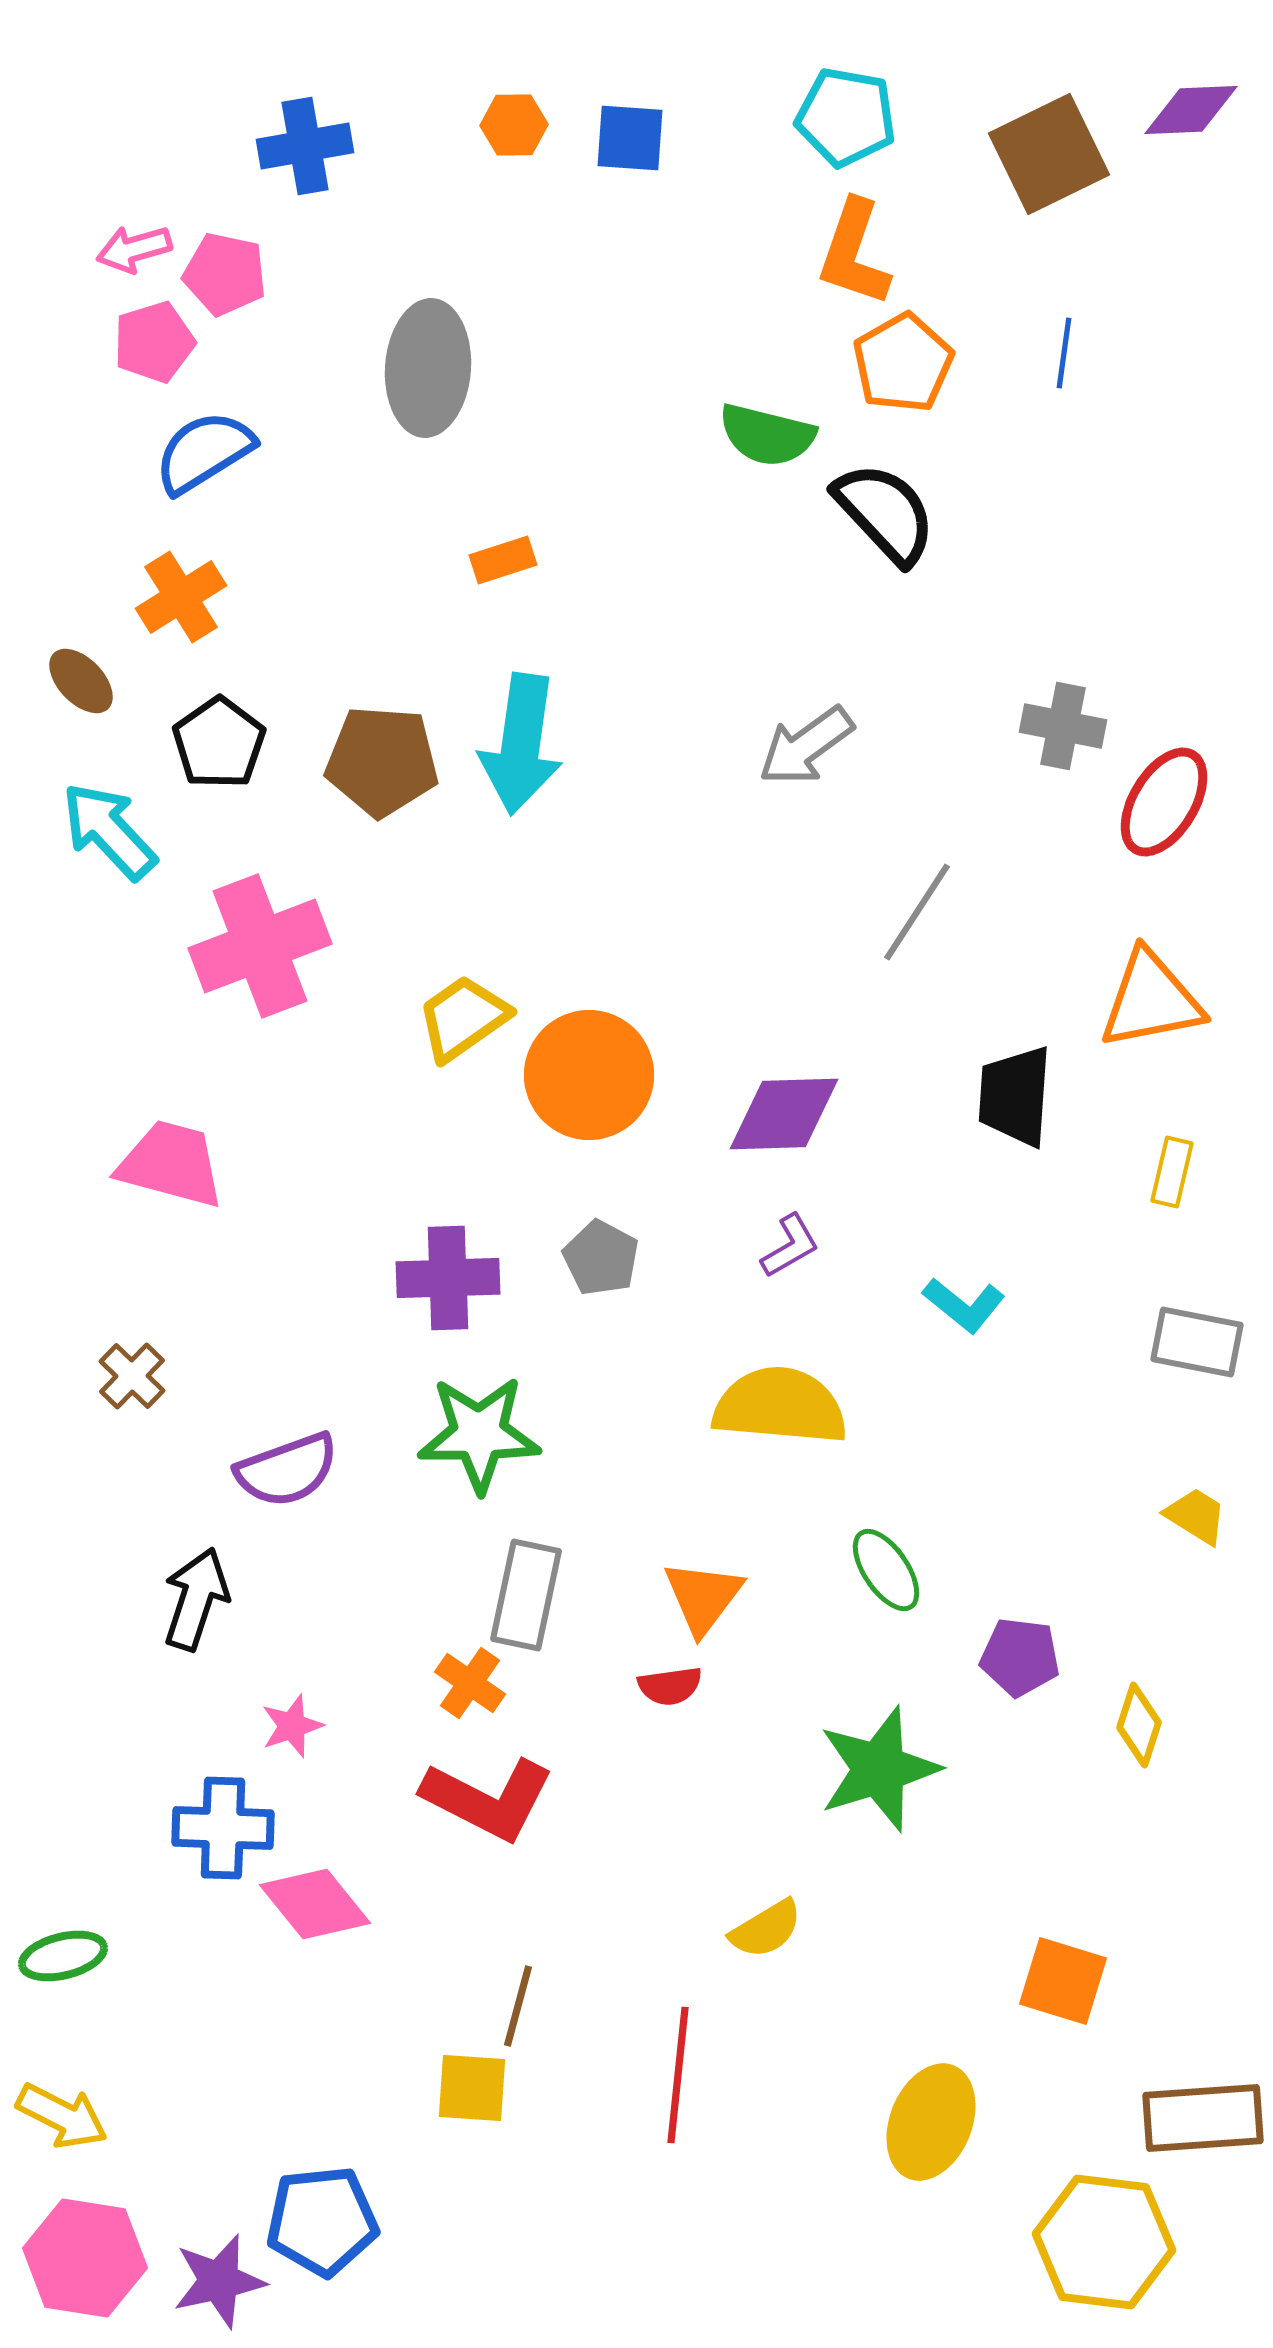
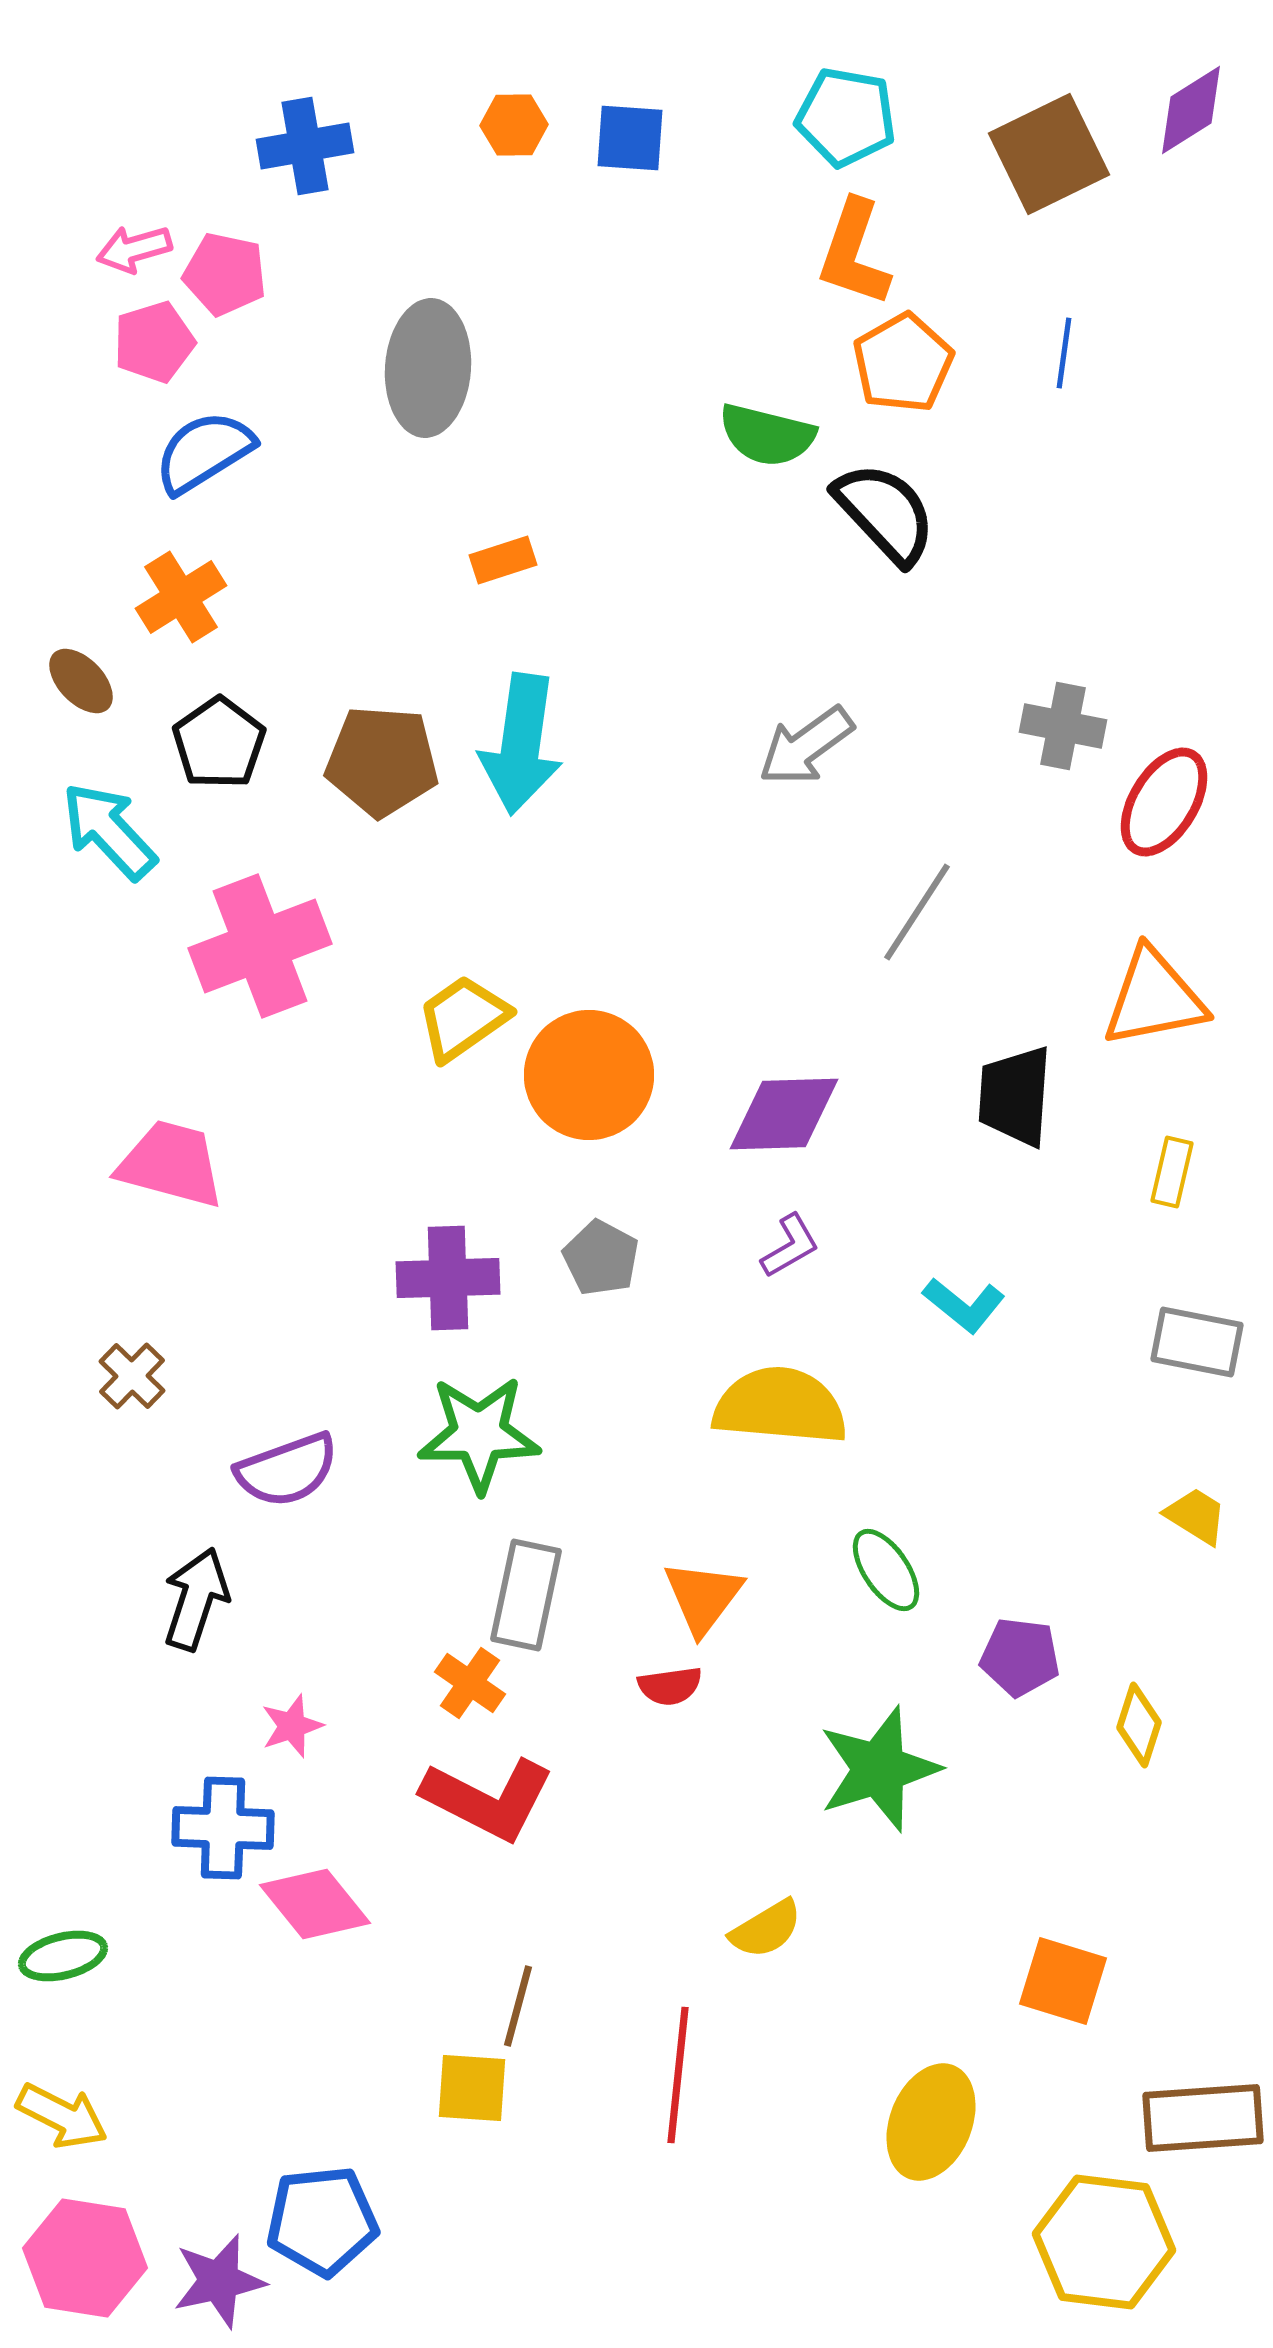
purple diamond at (1191, 110): rotated 30 degrees counterclockwise
orange triangle at (1151, 1000): moved 3 px right, 2 px up
